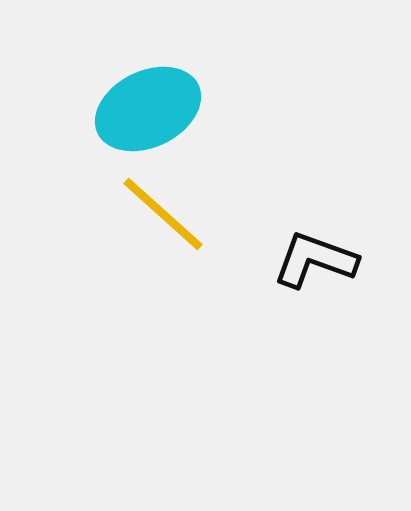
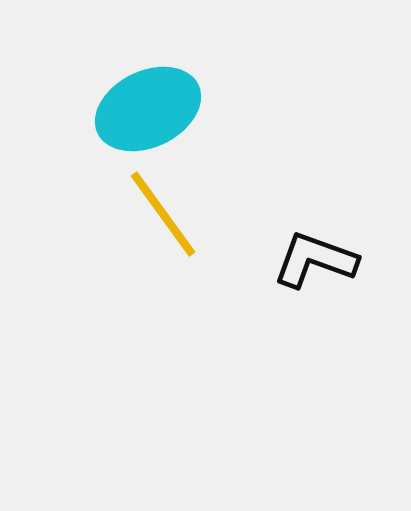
yellow line: rotated 12 degrees clockwise
